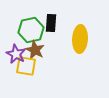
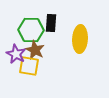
green hexagon: rotated 15 degrees clockwise
yellow square: moved 3 px right
